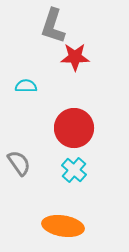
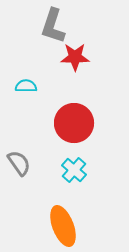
red circle: moved 5 px up
orange ellipse: rotated 60 degrees clockwise
